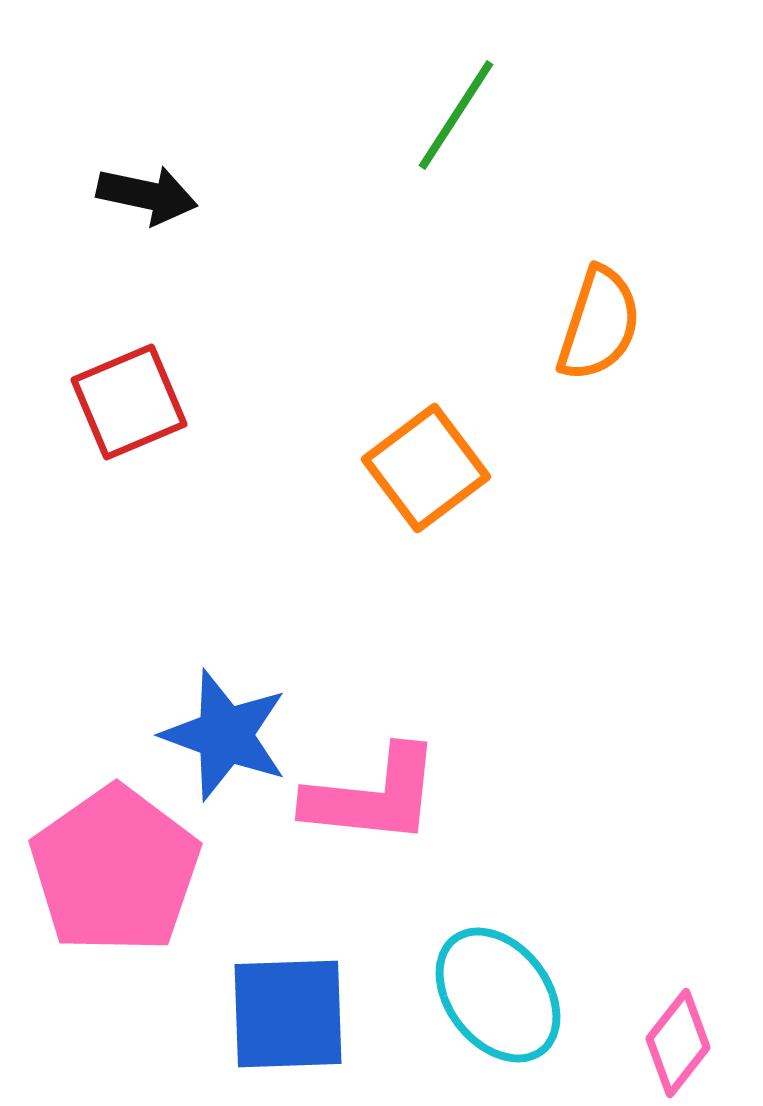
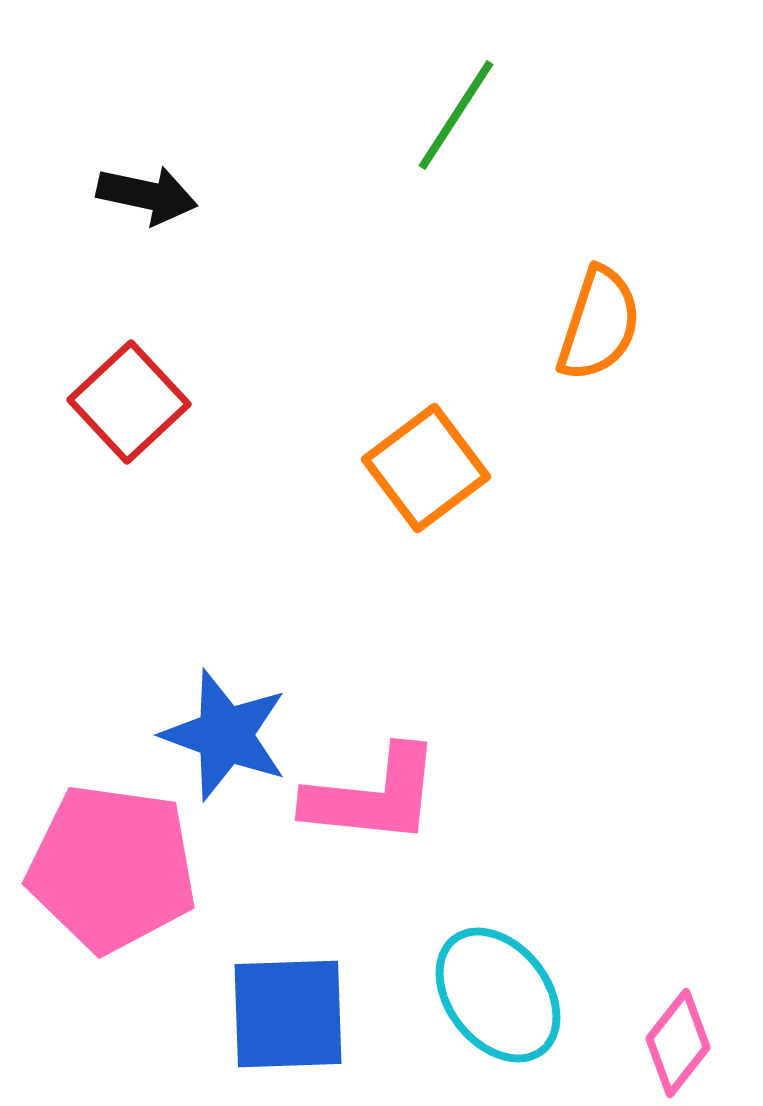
red square: rotated 20 degrees counterclockwise
pink pentagon: moved 3 px left, 2 px up; rotated 29 degrees counterclockwise
